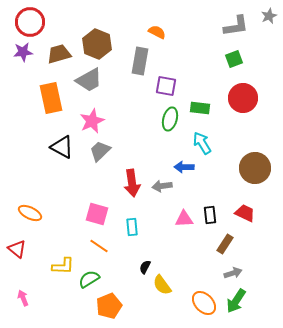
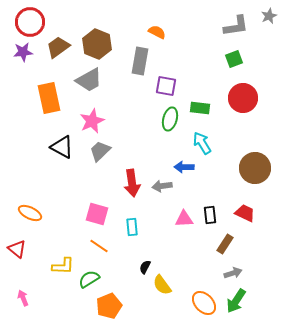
brown trapezoid at (59, 54): moved 1 px left, 7 px up; rotated 20 degrees counterclockwise
orange rectangle at (51, 98): moved 2 px left
